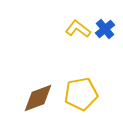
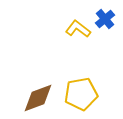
blue cross: moved 10 px up
